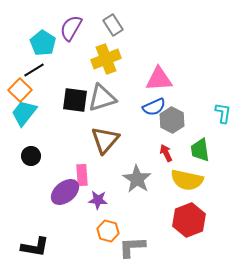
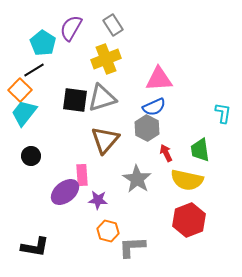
gray hexagon: moved 25 px left, 8 px down
